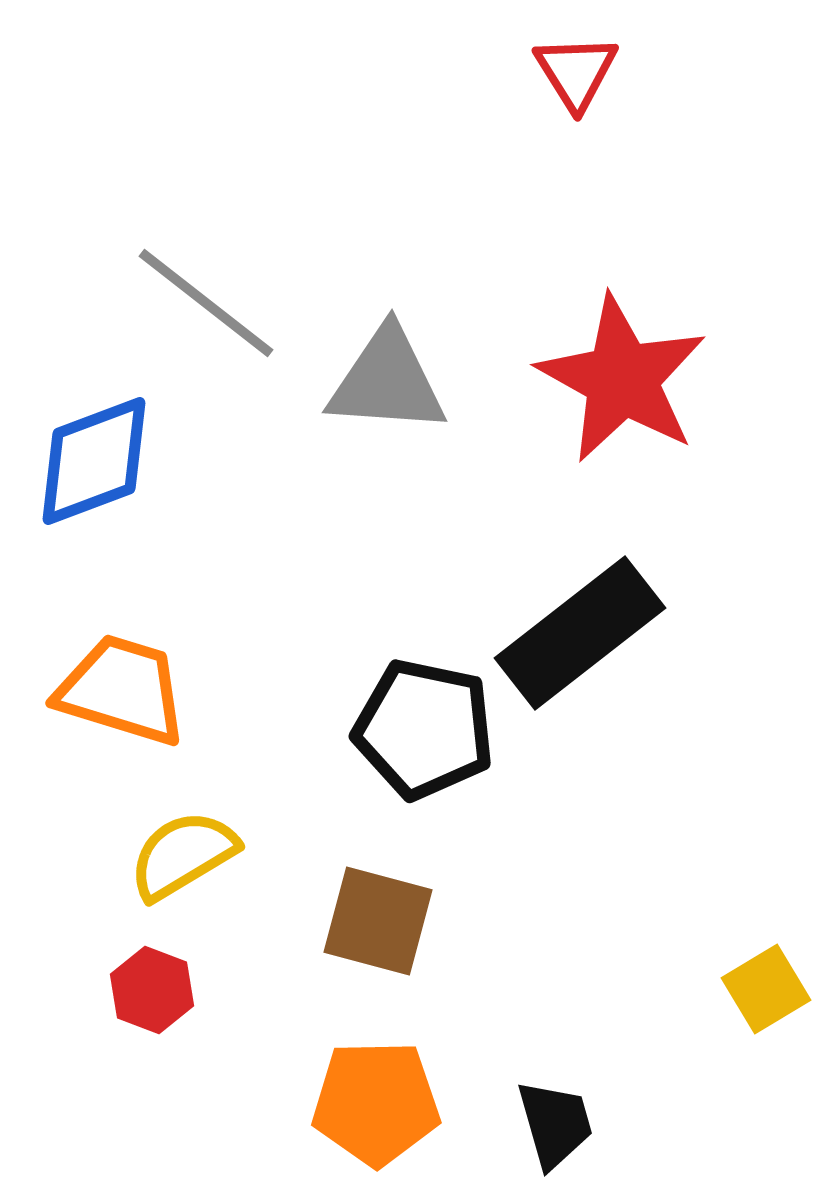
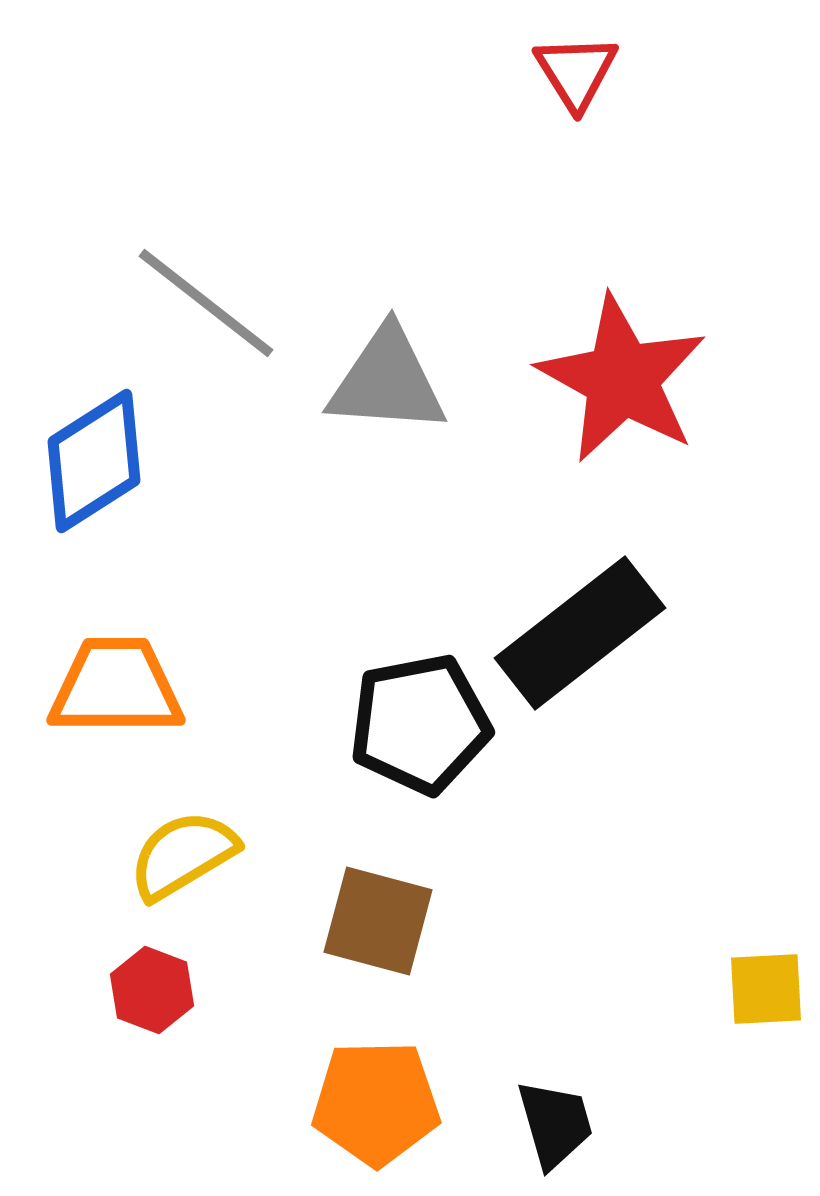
blue diamond: rotated 12 degrees counterclockwise
orange trapezoid: moved 6 px left, 3 px up; rotated 17 degrees counterclockwise
black pentagon: moved 4 px left, 5 px up; rotated 23 degrees counterclockwise
yellow square: rotated 28 degrees clockwise
